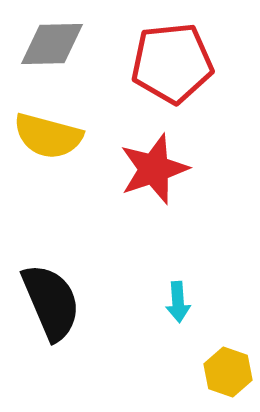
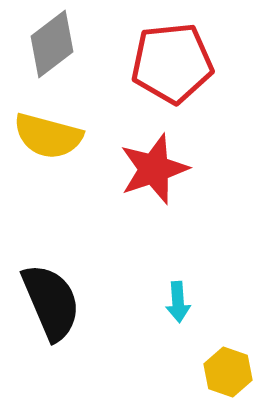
gray diamond: rotated 36 degrees counterclockwise
